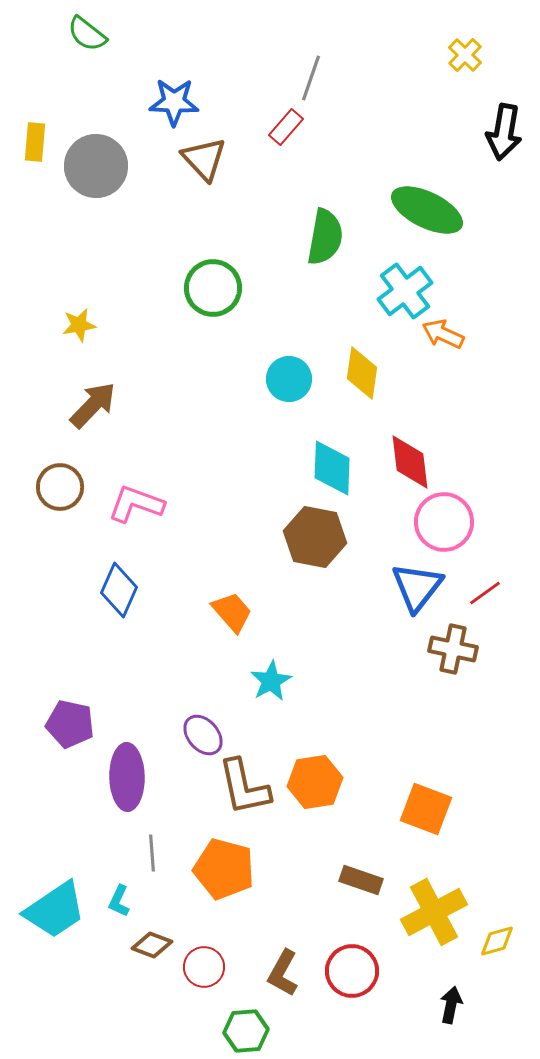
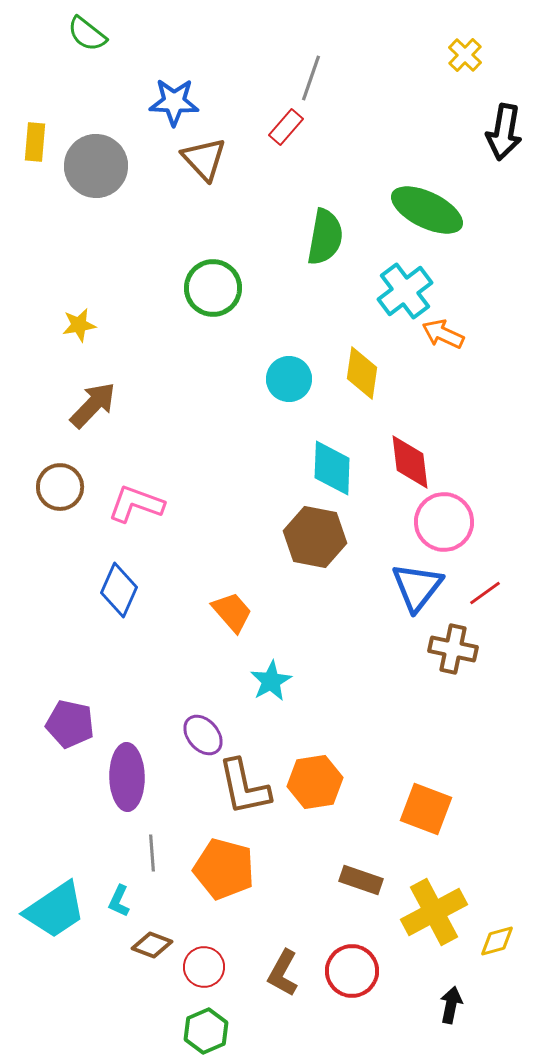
green hexagon at (246, 1031): moved 40 px left; rotated 18 degrees counterclockwise
